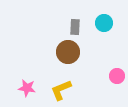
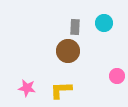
brown circle: moved 1 px up
yellow L-shape: rotated 20 degrees clockwise
